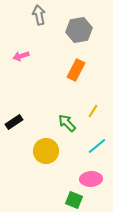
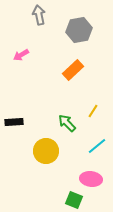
pink arrow: moved 1 px up; rotated 14 degrees counterclockwise
orange rectangle: moved 3 px left; rotated 20 degrees clockwise
black rectangle: rotated 30 degrees clockwise
pink ellipse: rotated 10 degrees clockwise
